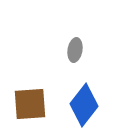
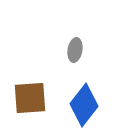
brown square: moved 6 px up
